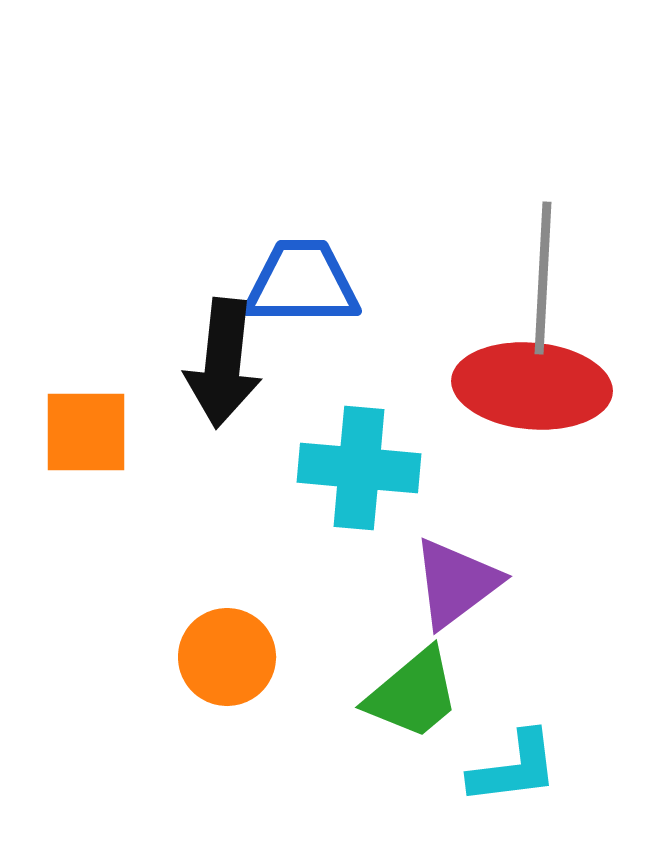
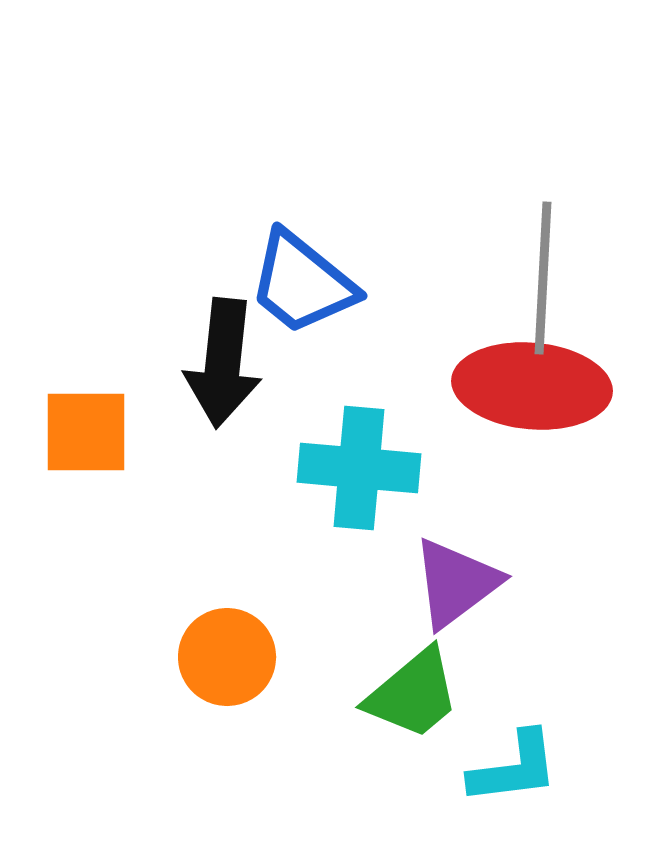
blue trapezoid: rotated 141 degrees counterclockwise
